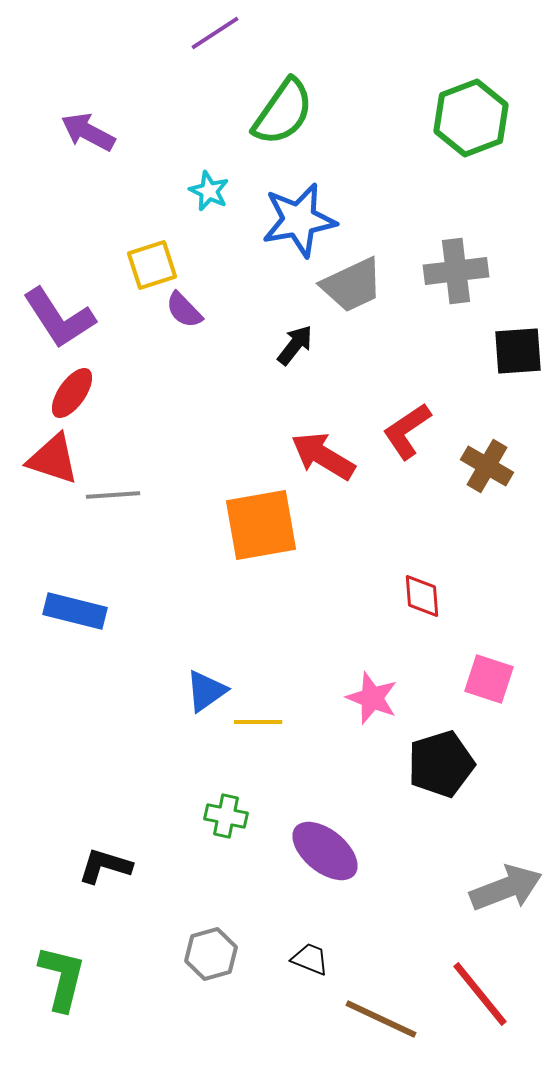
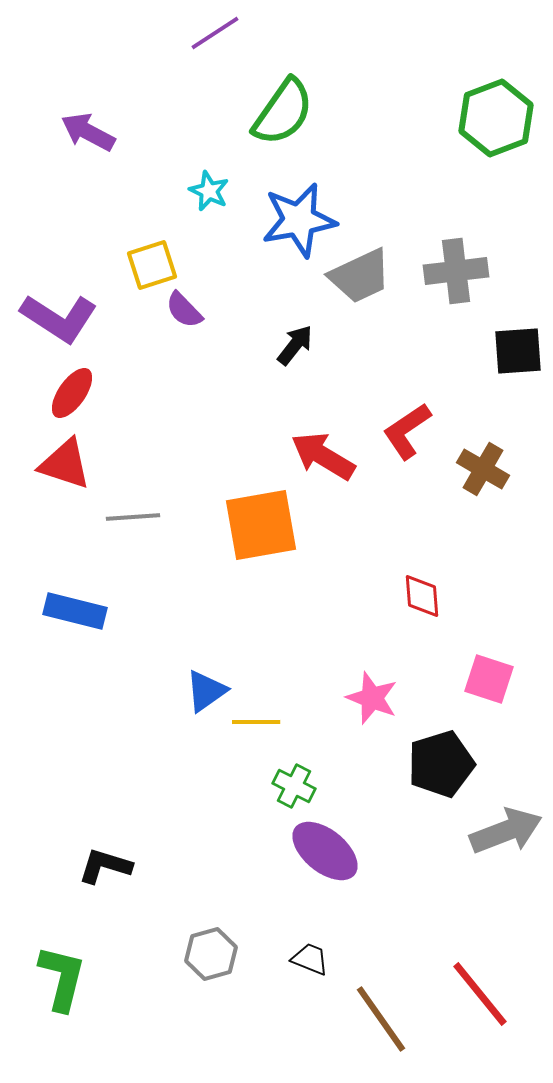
green hexagon: moved 25 px right
gray trapezoid: moved 8 px right, 9 px up
purple L-shape: rotated 24 degrees counterclockwise
red triangle: moved 12 px right, 5 px down
brown cross: moved 4 px left, 3 px down
gray line: moved 20 px right, 22 px down
yellow line: moved 2 px left
green cross: moved 68 px right, 30 px up; rotated 15 degrees clockwise
gray arrow: moved 57 px up
brown line: rotated 30 degrees clockwise
